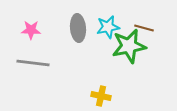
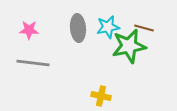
pink star: moved 2 px left
